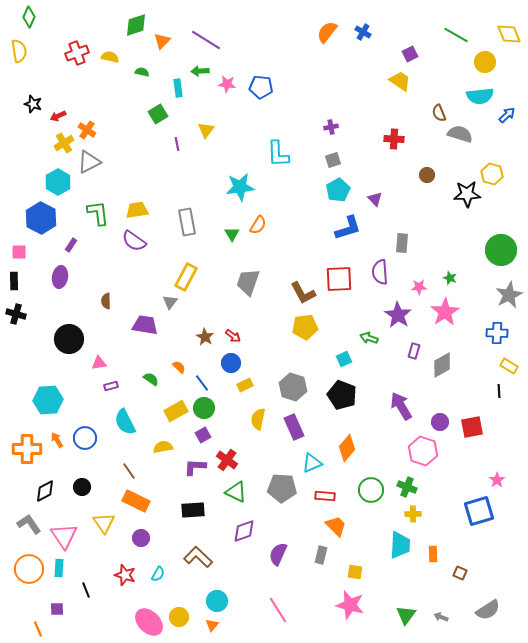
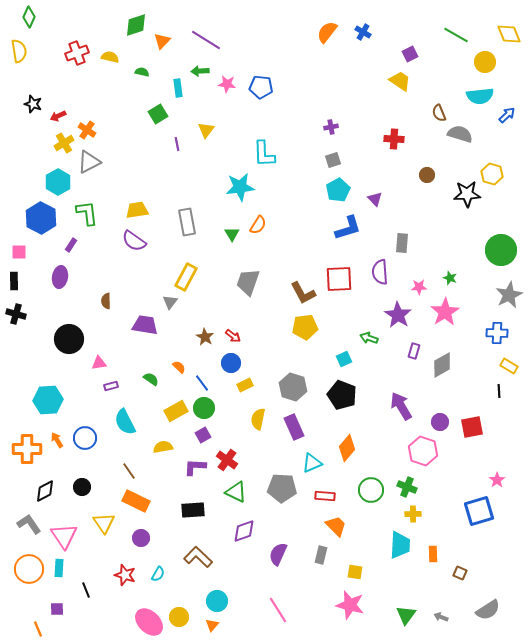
cyan L-shape at (278, 154): moved 14 px left
green L-shape at (98, 213): moved 11 px left
